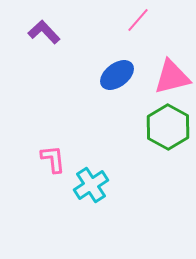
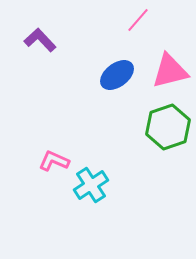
purple L-shape: moved 4 px left, 8 px down
pink triangle: moved 2 px left, 6 px up
green hexagon: rotated 12 degrees clockwise
pink L-shape: moved 1 px right, 2 px down; rotated 60 degrees counterclockwise
